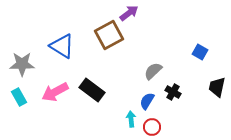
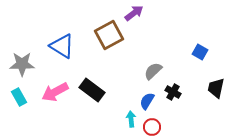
purple arrow: moved 5 px right
black trapezoid: moved 1 px left, 1 px down
